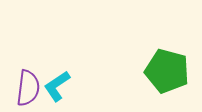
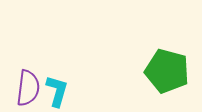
cyan L-shape: moved 5 px down; rotated 140 degrees clockwise
